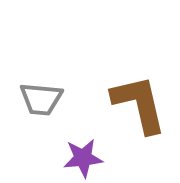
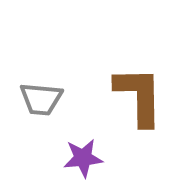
brown L-shape: moved 8 px up; rotated 12 degrees clockwise
